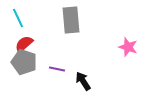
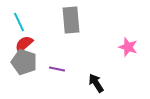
cyan line: moved 1 px right, 4 px down
black arrow: moved 13 px right, 2 px down
